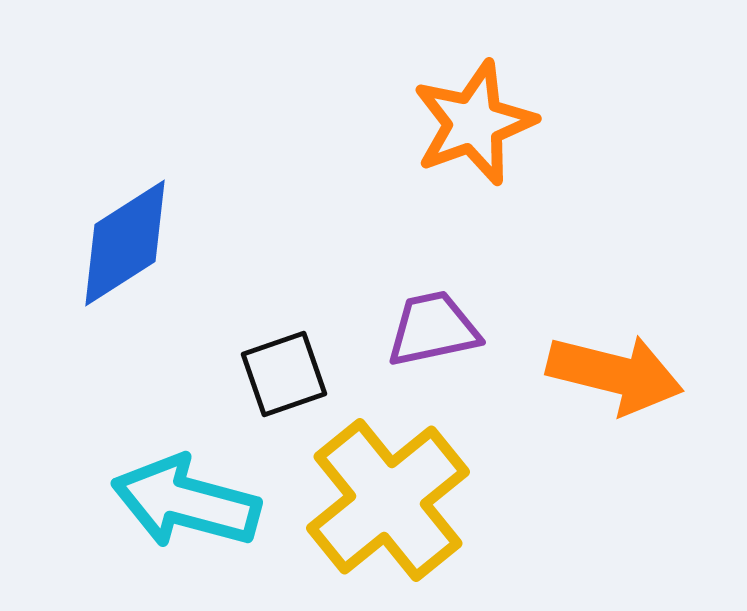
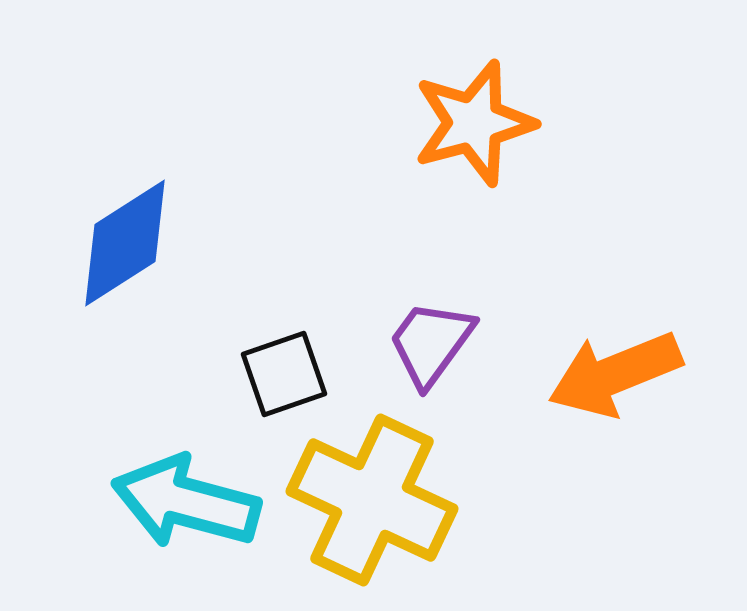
orange star: rotated 5 degrees clockwise
purple trapezoid: moved 2 px left, 14 px down; rotated 42 degrees counterclockwise
orange arrow: rotated 144 degrees clockwise
yellow cross: moved 16 px left; rotated 26 degrees counterclockwise
